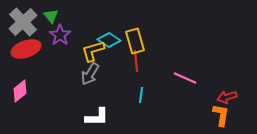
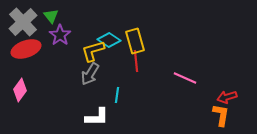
pink diamond: moved 1 px up; rotated 15 degrees counterclockwise
cyan line: moved 24 px left
